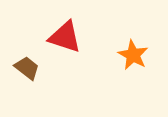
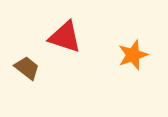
orange star: rotated 24 degrees clockwise
